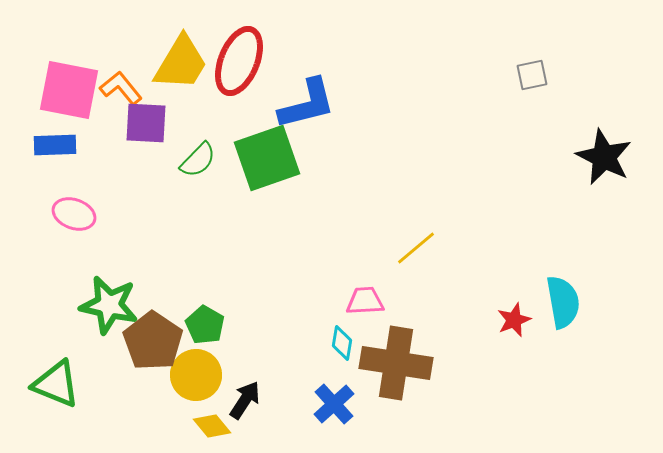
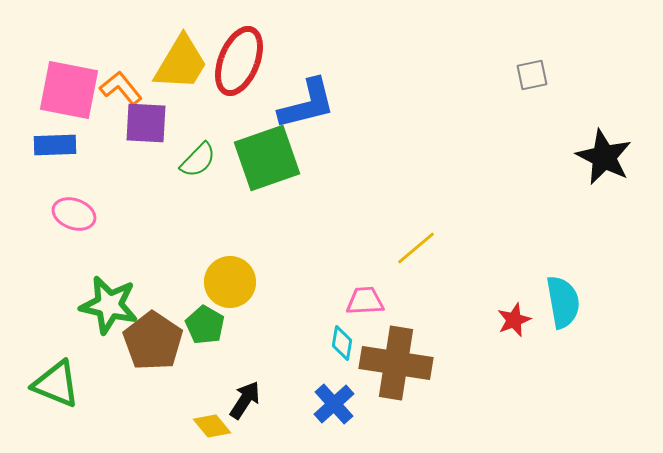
yellow circle: moved 34 px right, 93 px up
